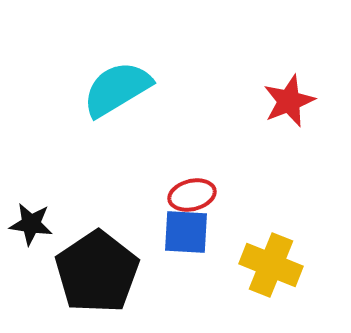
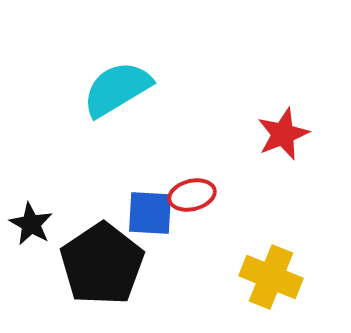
red star: moved 6 px left, 33 px down
black star: rotated 21 degrees clockwise
blue square: moved 36 px left, 19 px up
yellow cross: moved 12 px down
black pentagon: moved 5 px right, 8 px up
